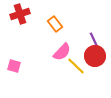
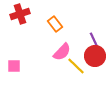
pink square: rotated 16 degrees counterclockwise
